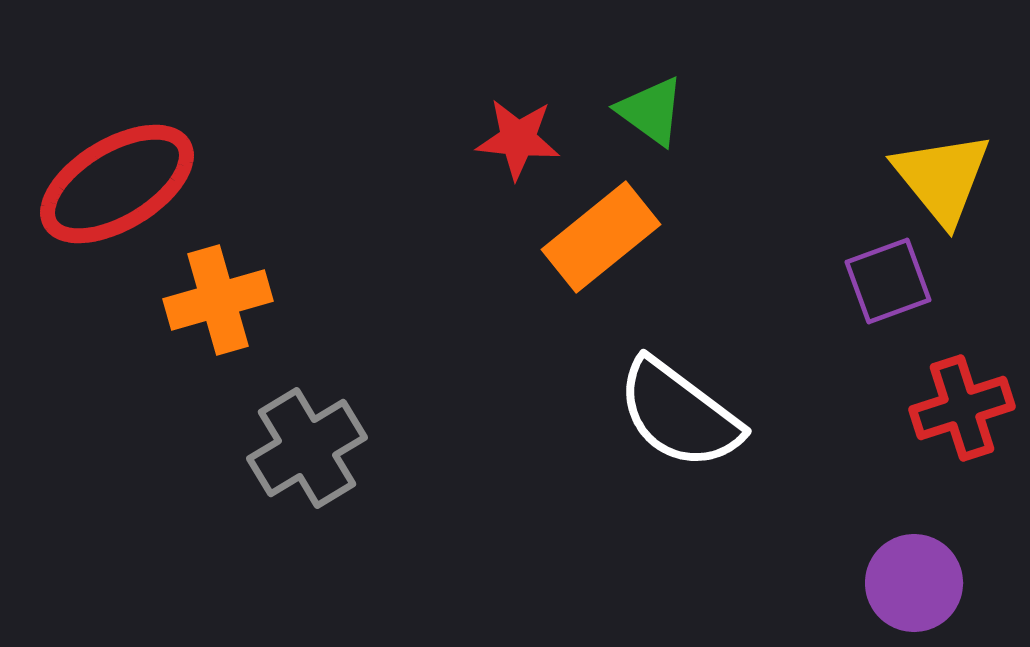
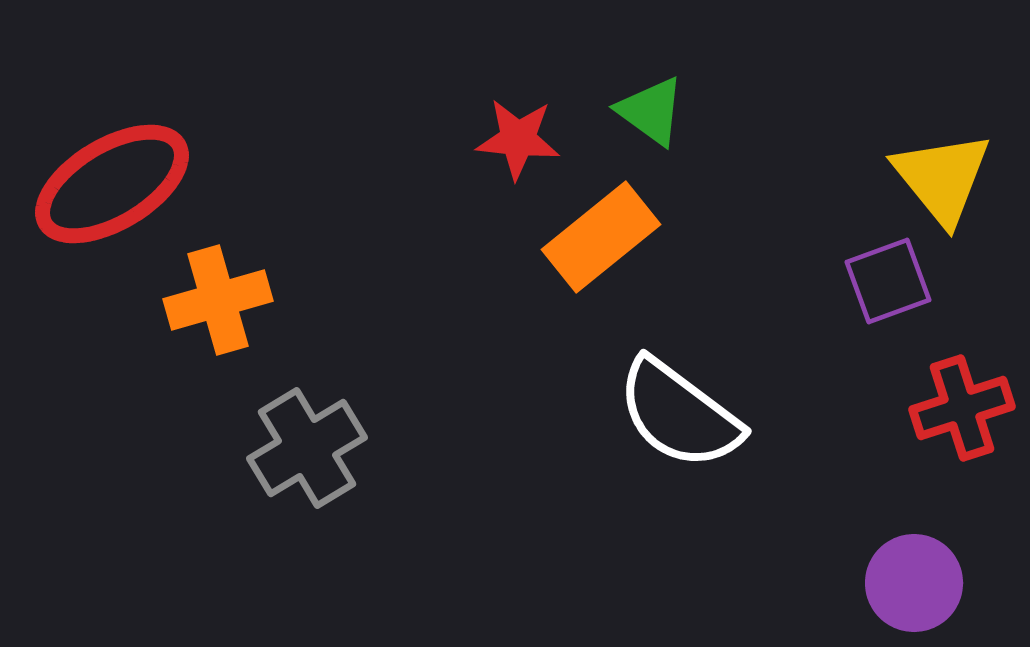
red ellipse: moved 5 px left
